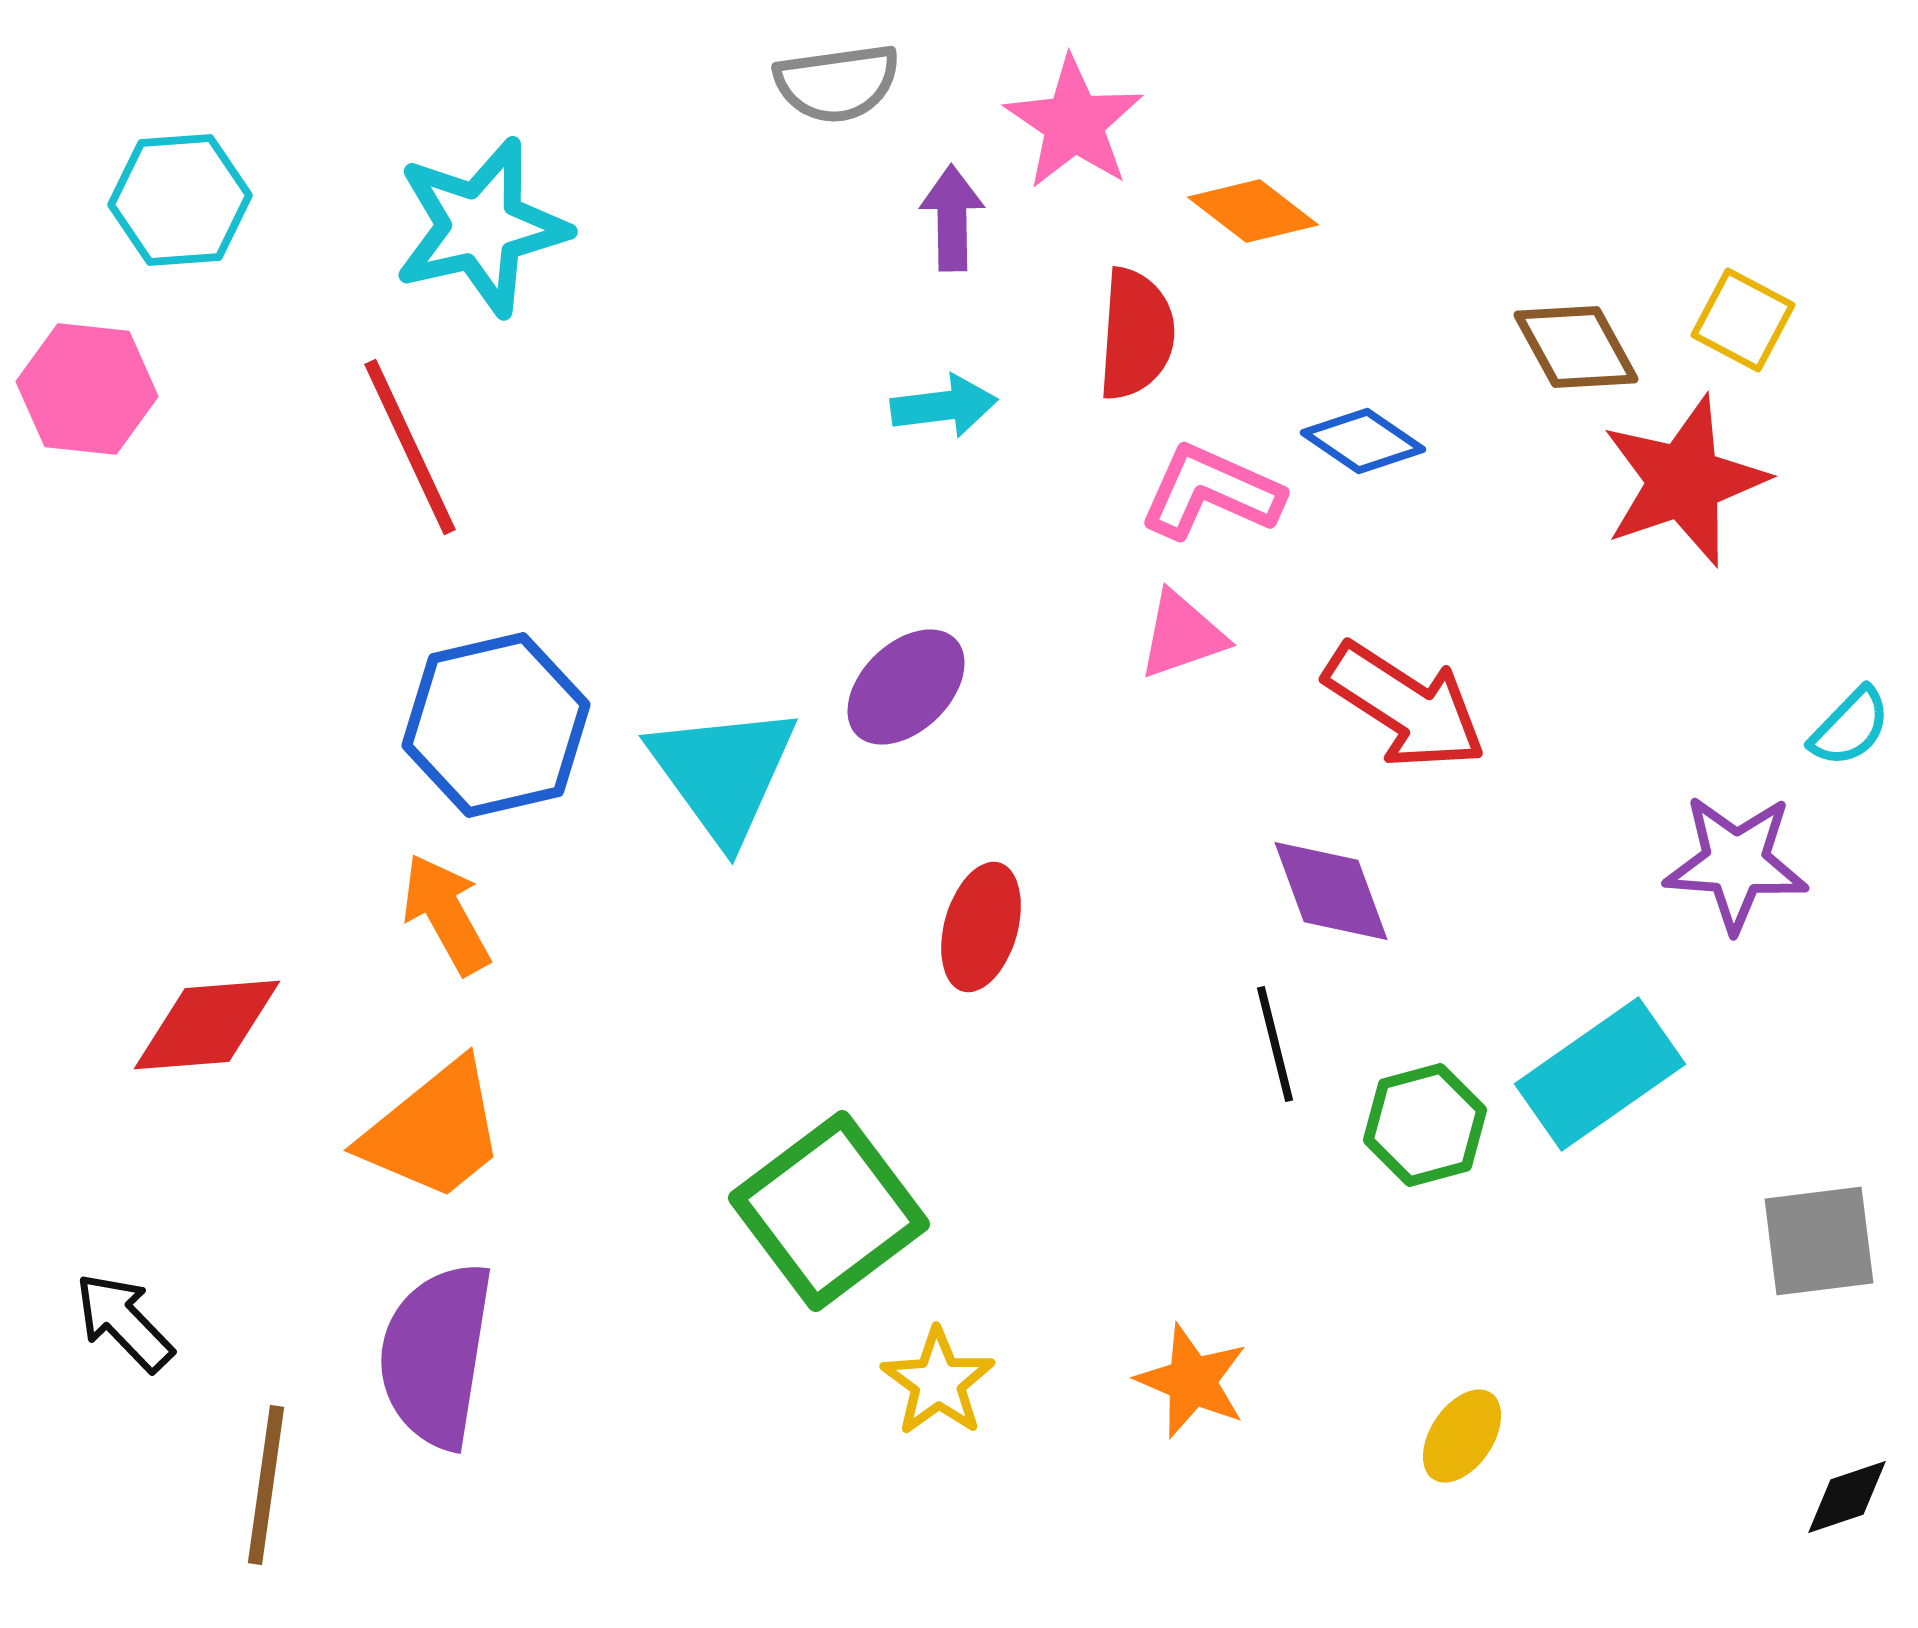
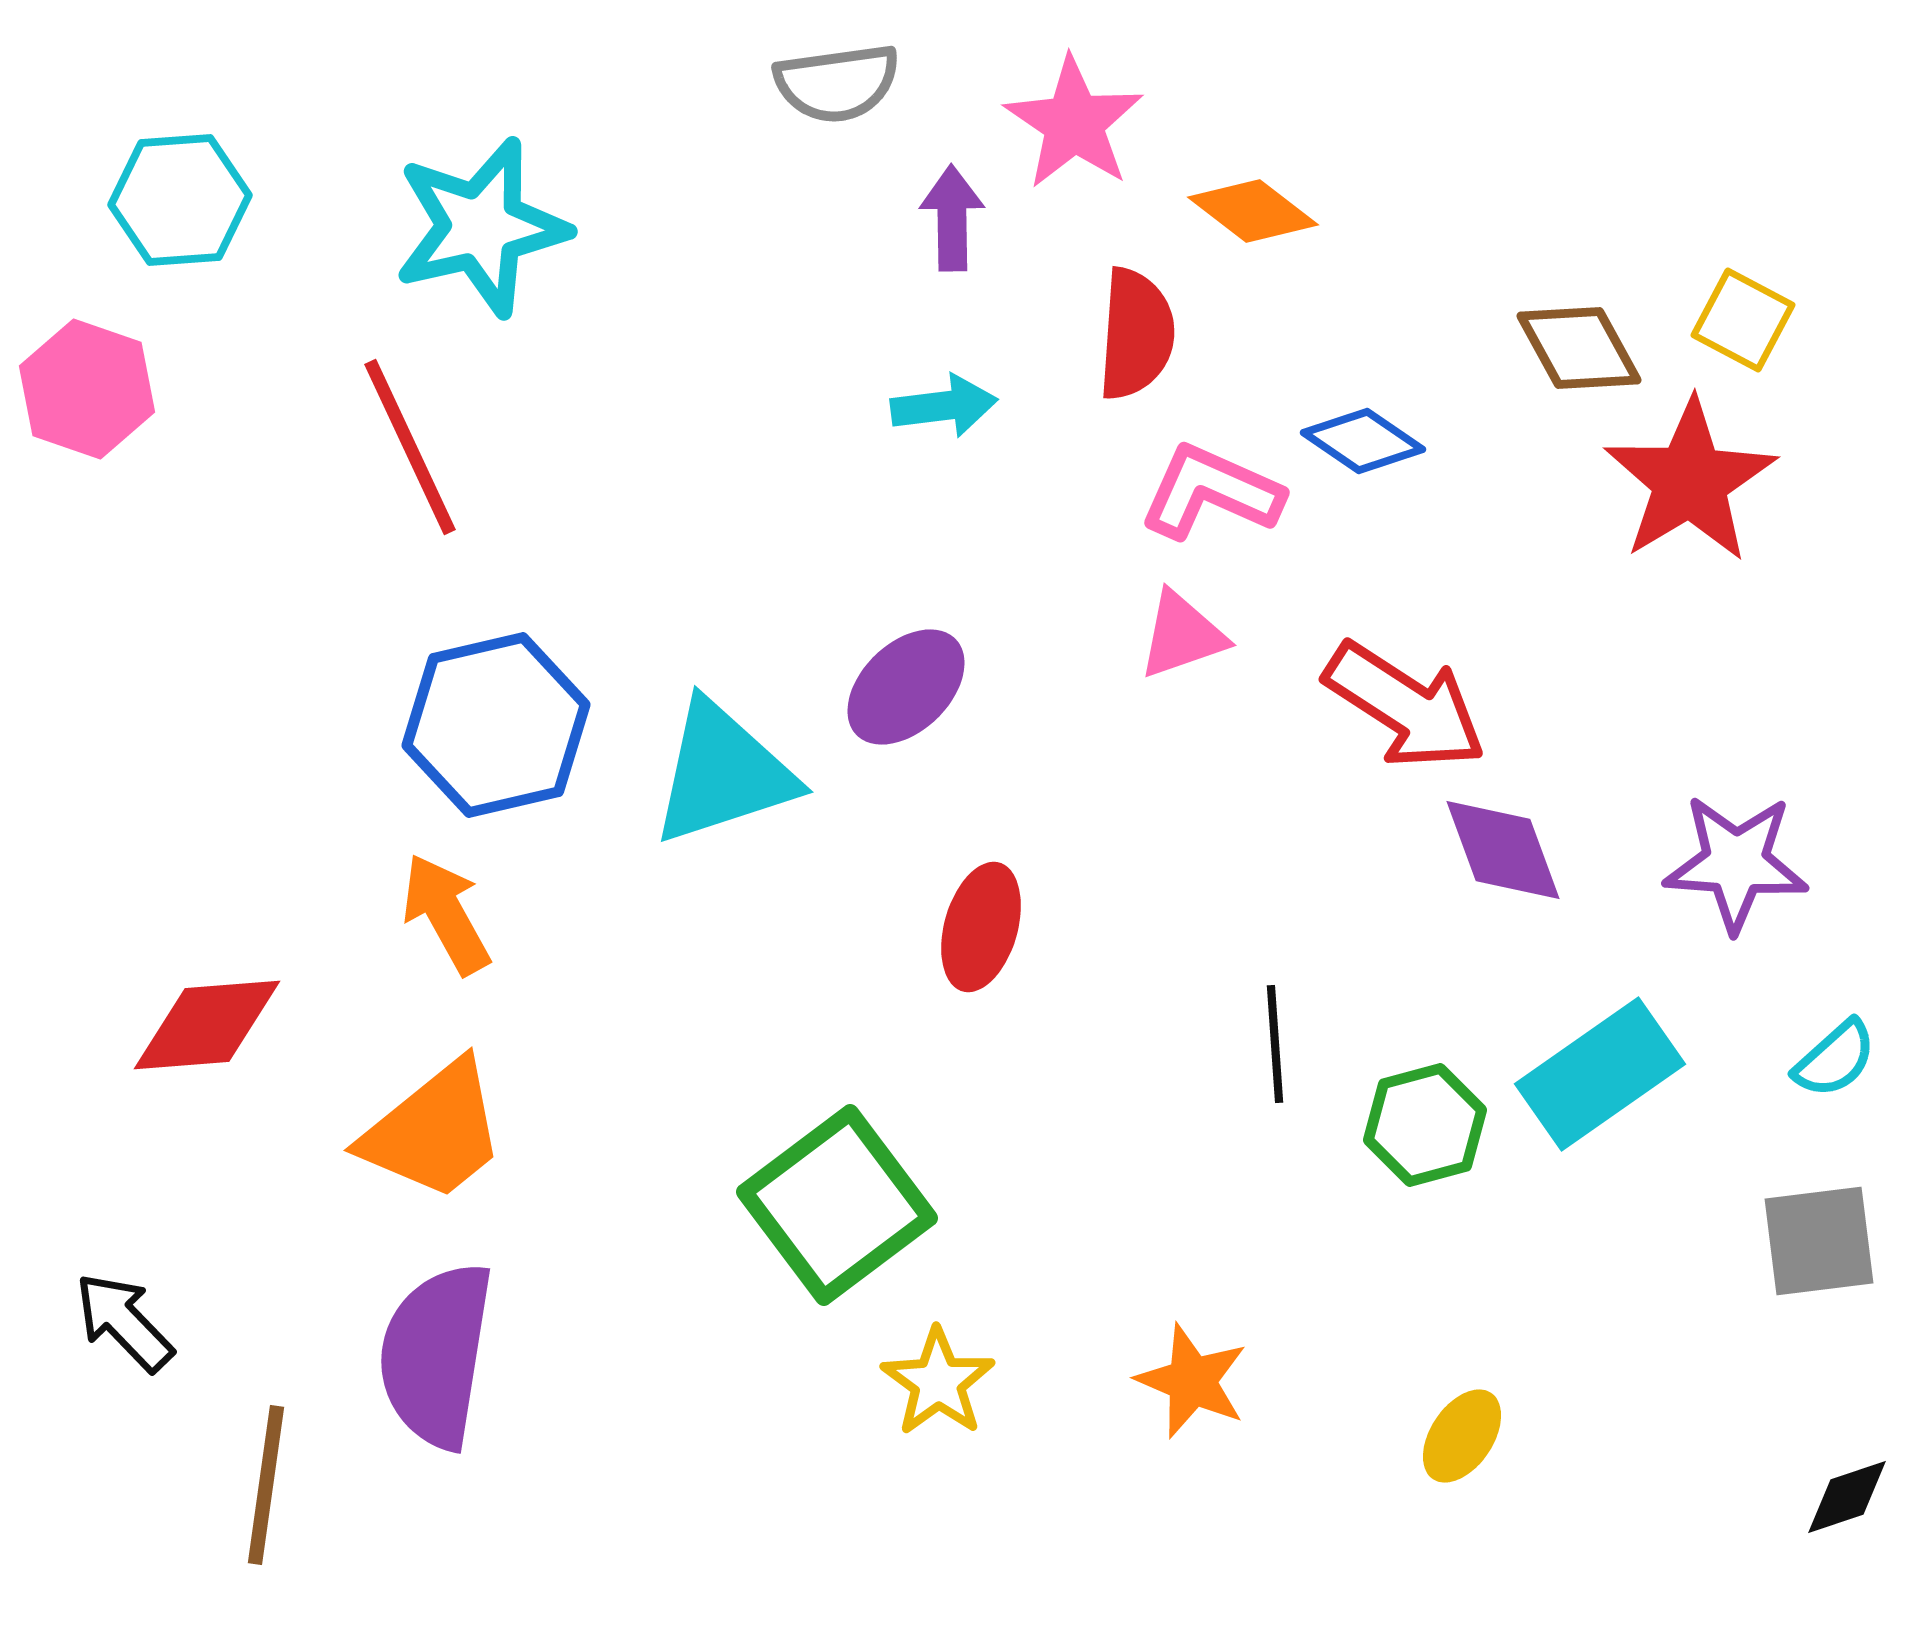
brown diamond: moved 3 px right, 1 px down
pink hexagon: rotated 13 degrees clockwise
red star: moved 6 px right; rotated 12 degrees counterclockwise
cyan semicircle: moved 15 px left, 332 px down; rotated 4 degrees clockwise
cyan triangle: rotated 48 degrees clockwise
purple diamond: moved 172 px right, 41 px up
black line: rotated 10 degrees clockwise
green square: moved 8 px right, 6 px up
